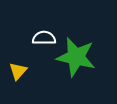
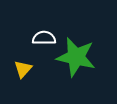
yellow triangle: moved 5 px right, 2 px up
